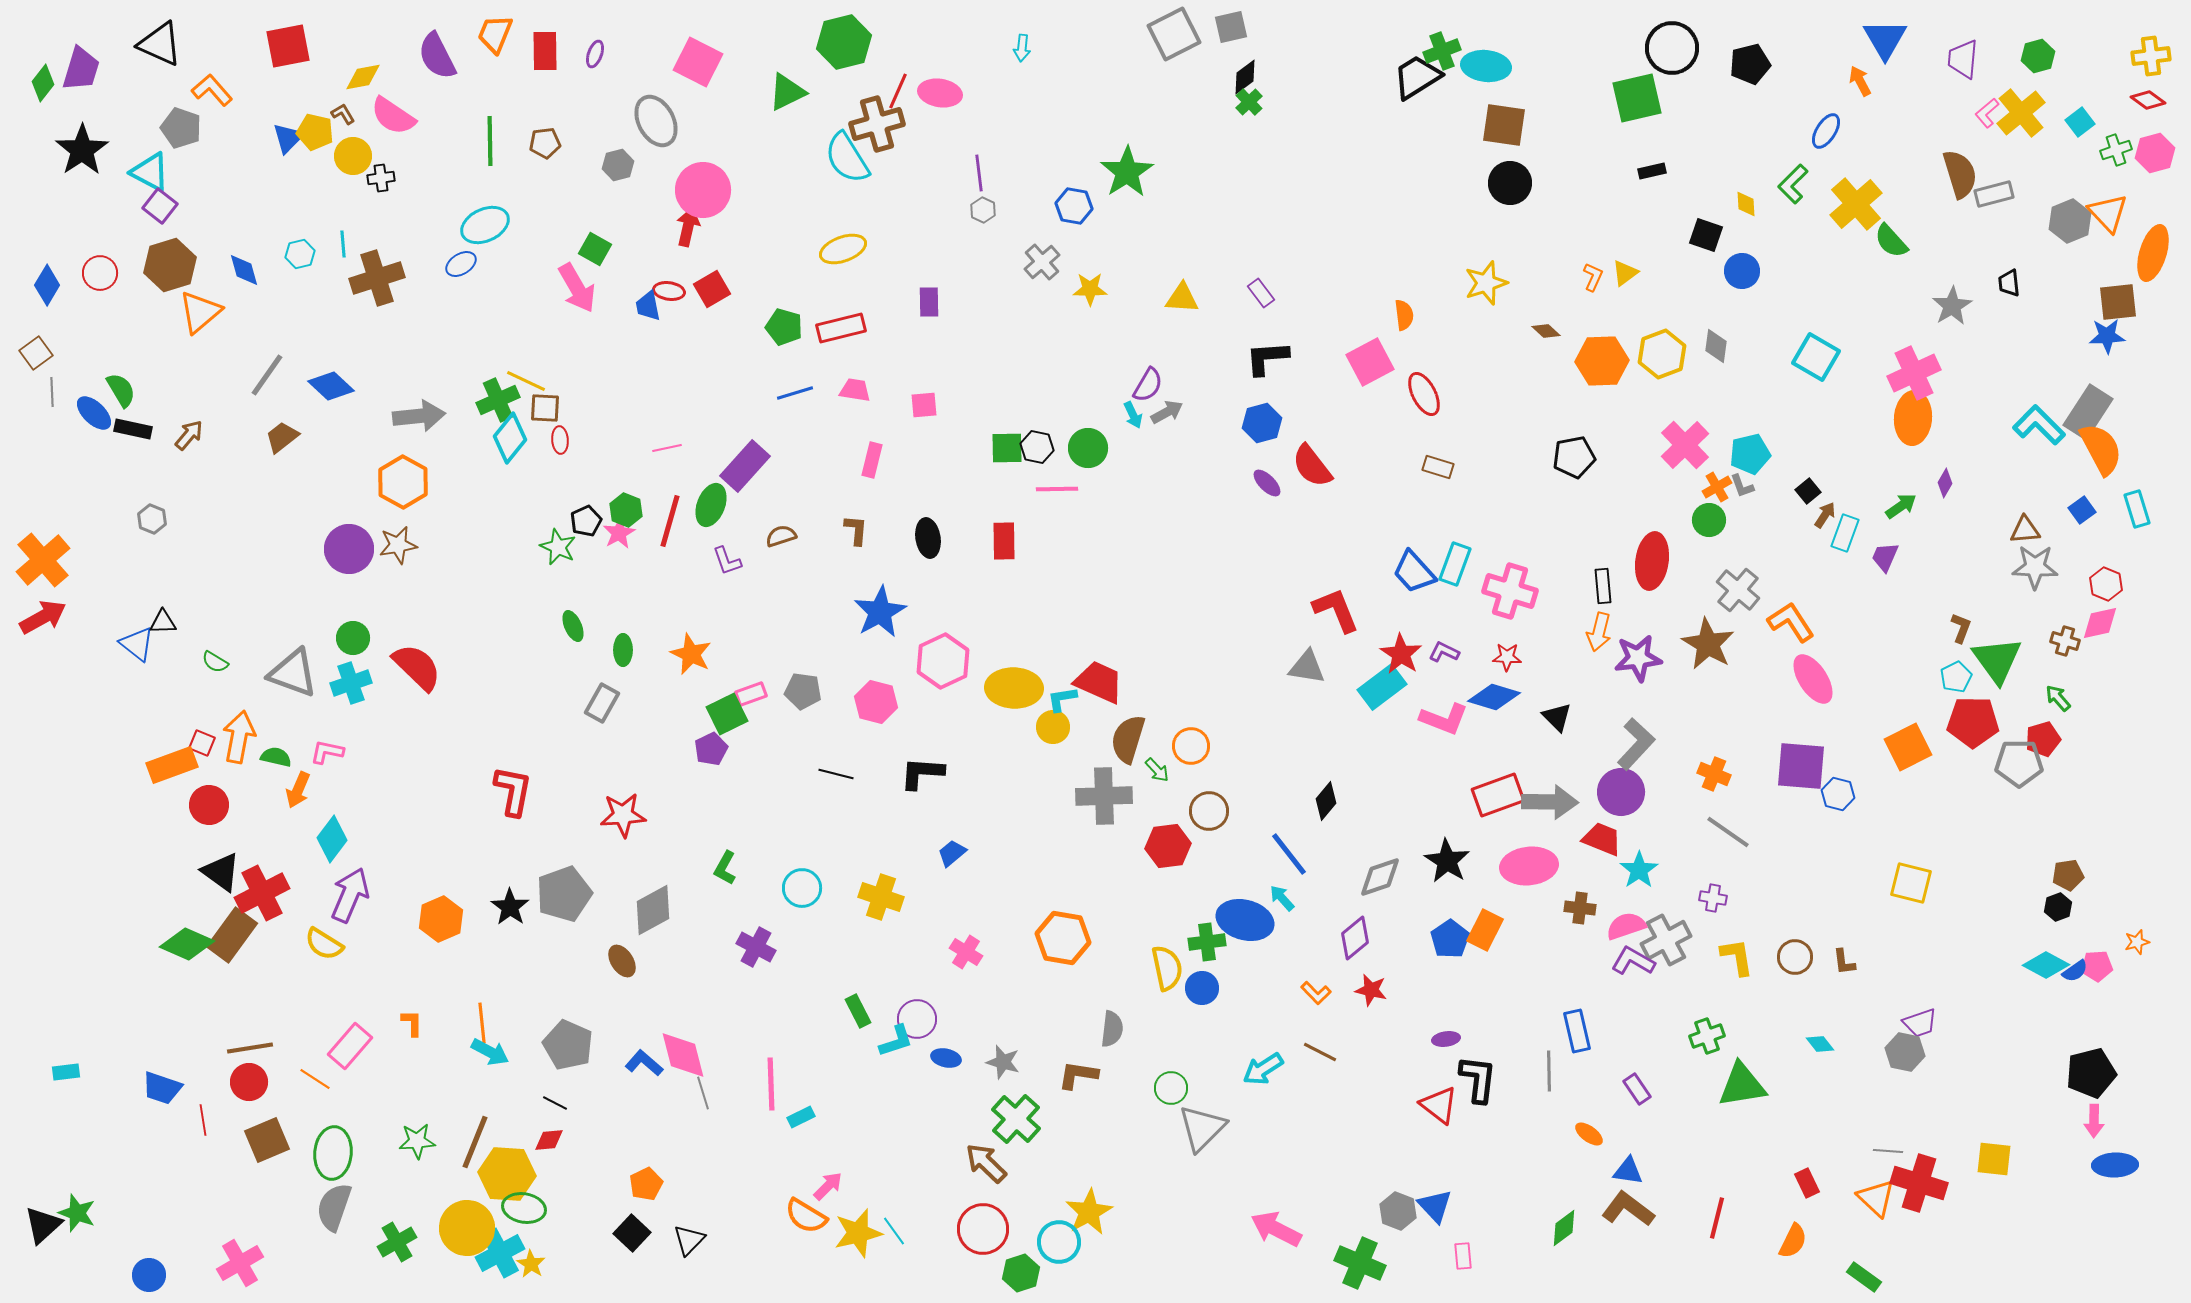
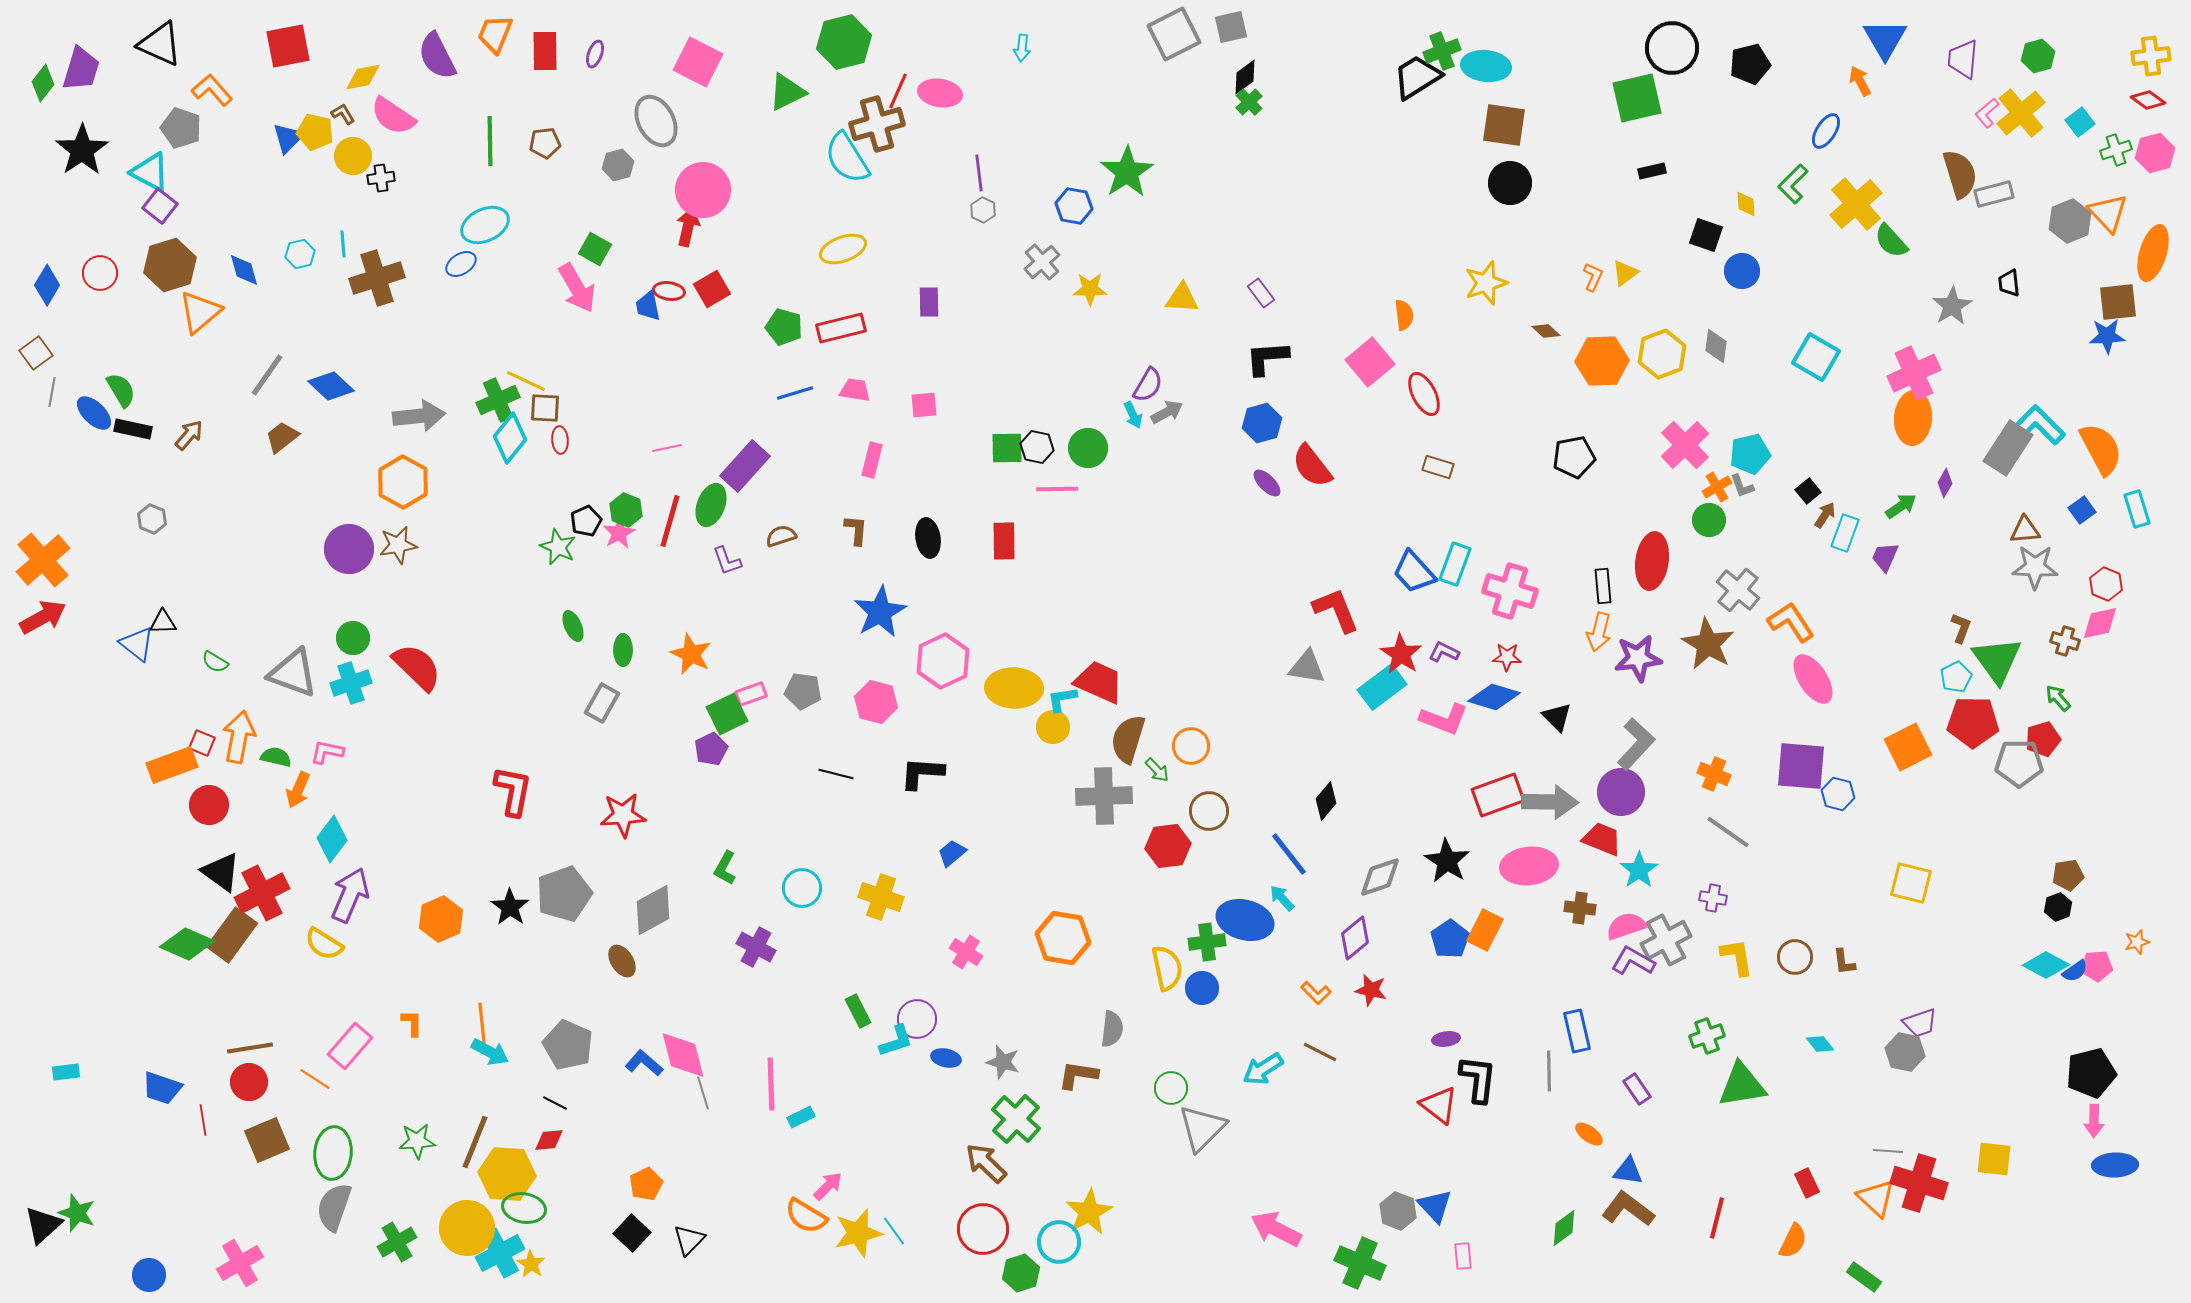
pink square at (1370, 362): rotated 12 degrees counterclockwise
gray line at (52, 392): rotated 12 degrees clockwise
gray rectangle at (2088, 412): moved 80 px left, 36 px down
